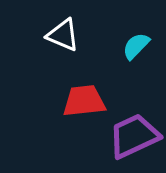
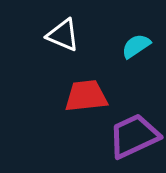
cyan semicircle: rotated 12 degrees clockwise
red trapezoid: moved 2 px right, 5 px up
